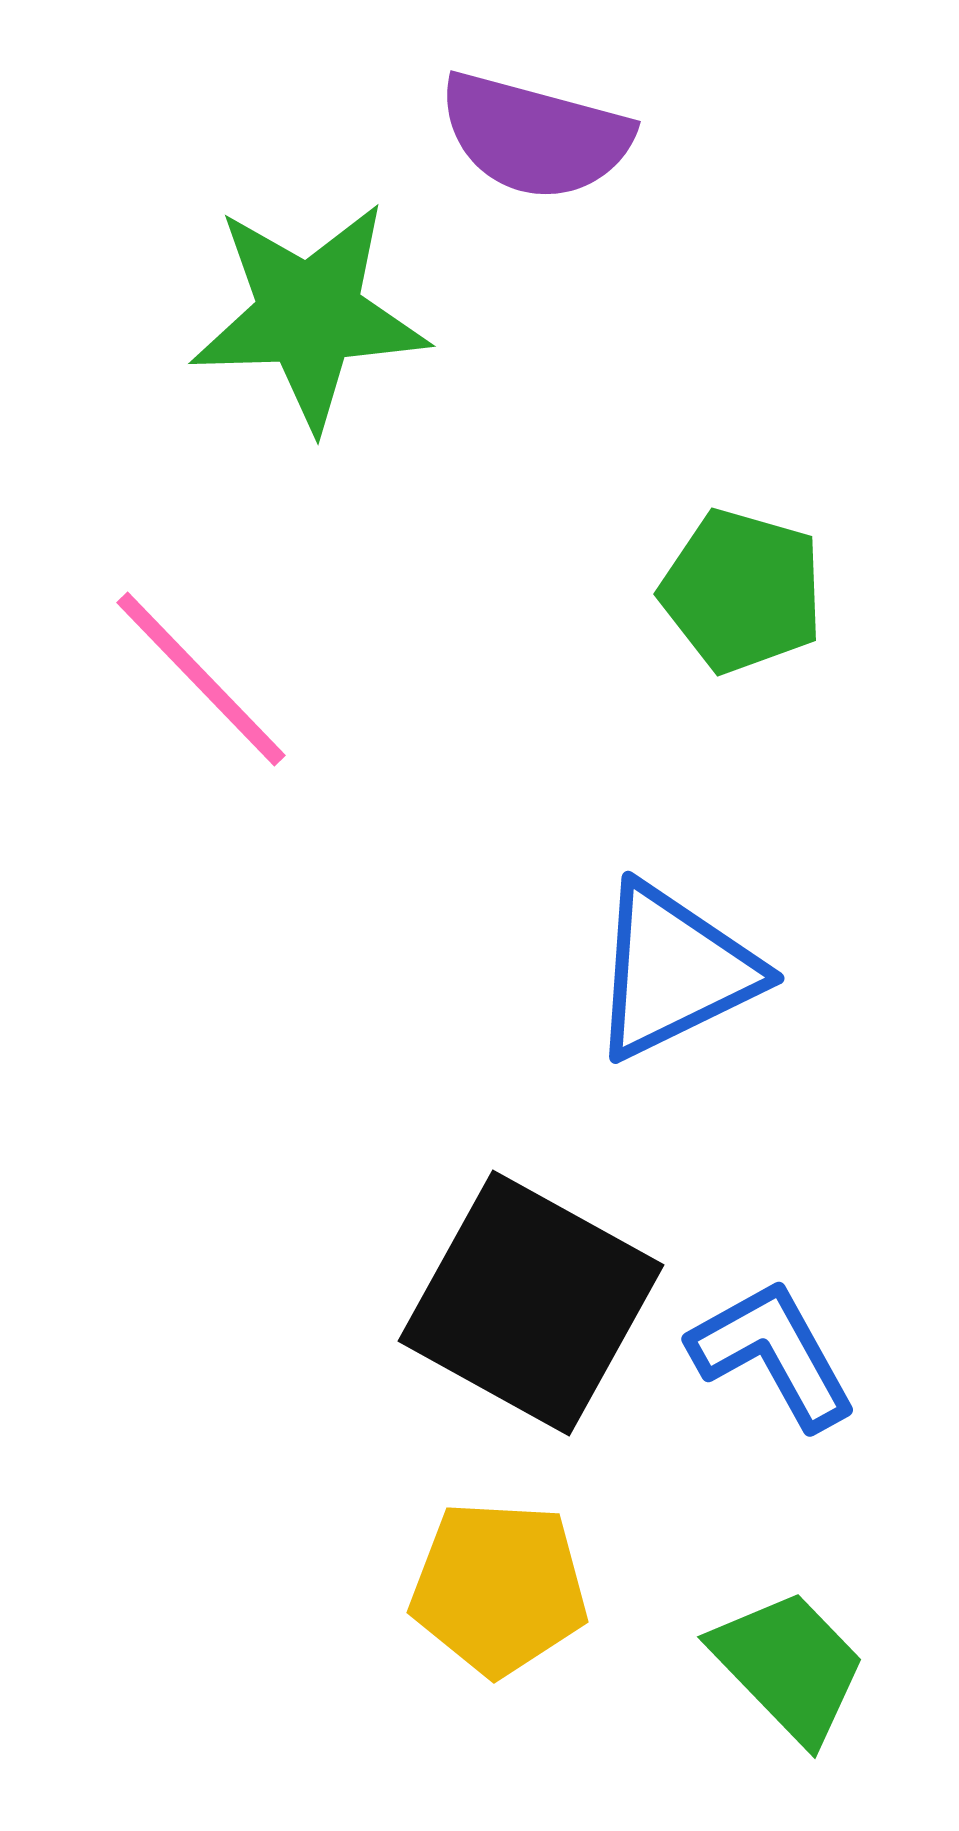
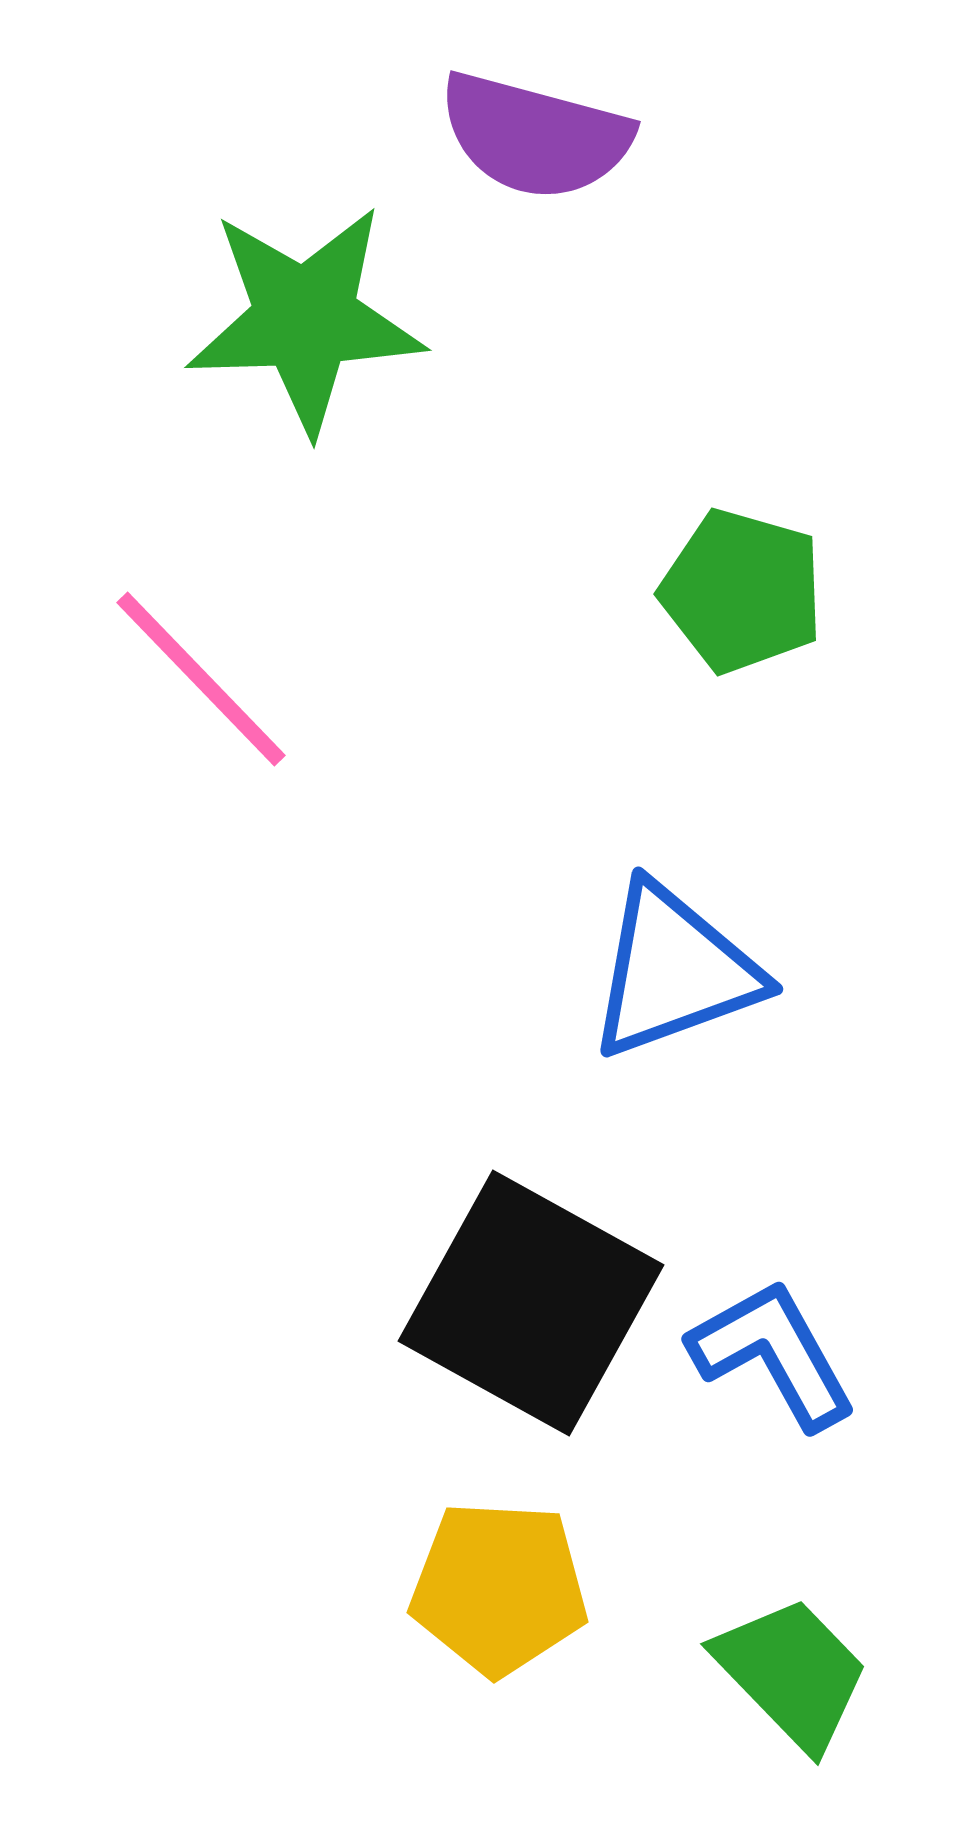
green star: moved 4 px left, 4 px down
blue triangle: rotated 6 degrees clockwise
green trapezoid: moved 3 px right, 7 px down
